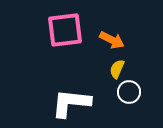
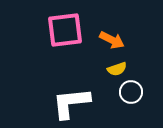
yellow semicircle: rotated 132 degrees counterclockwise
white circle: moved 2 px right
white L-shape: rotated 12 degrees counterclockwise
